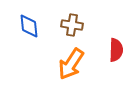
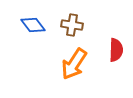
blue diamond: moved 4 px right, 1 px up; rotated 30 degrees counterclockwise
orange arrow: moved 3 px right
